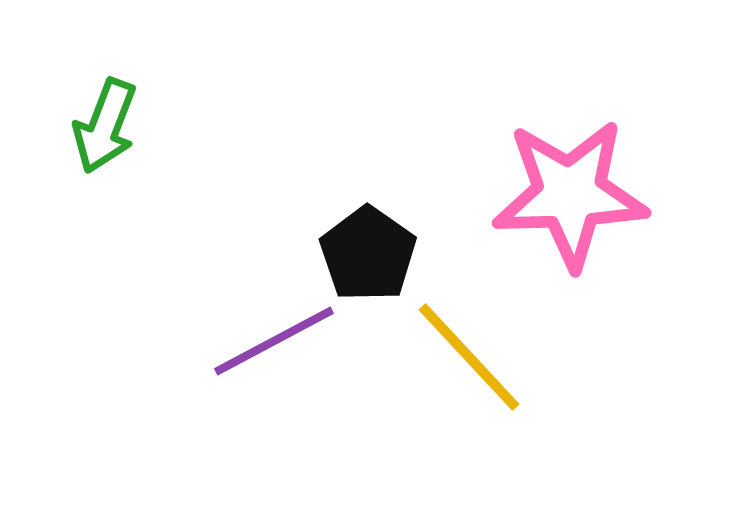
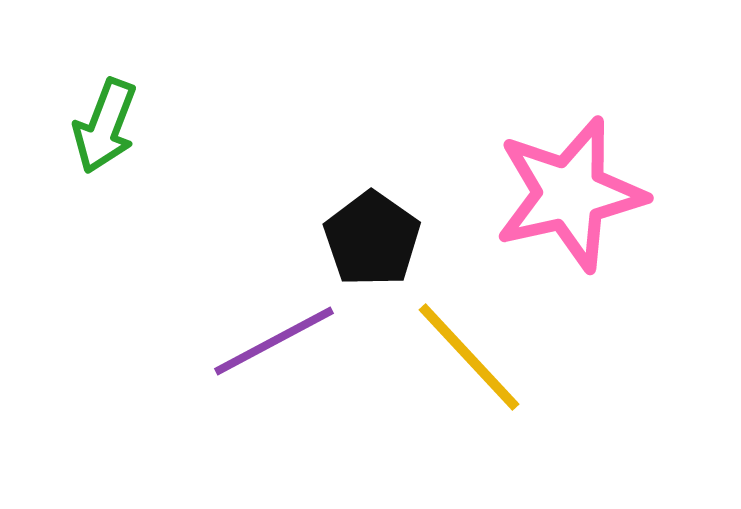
pink star: rotated 11 degrees counterclockwise
black pentagon: moved 4 px right, 15 px up
